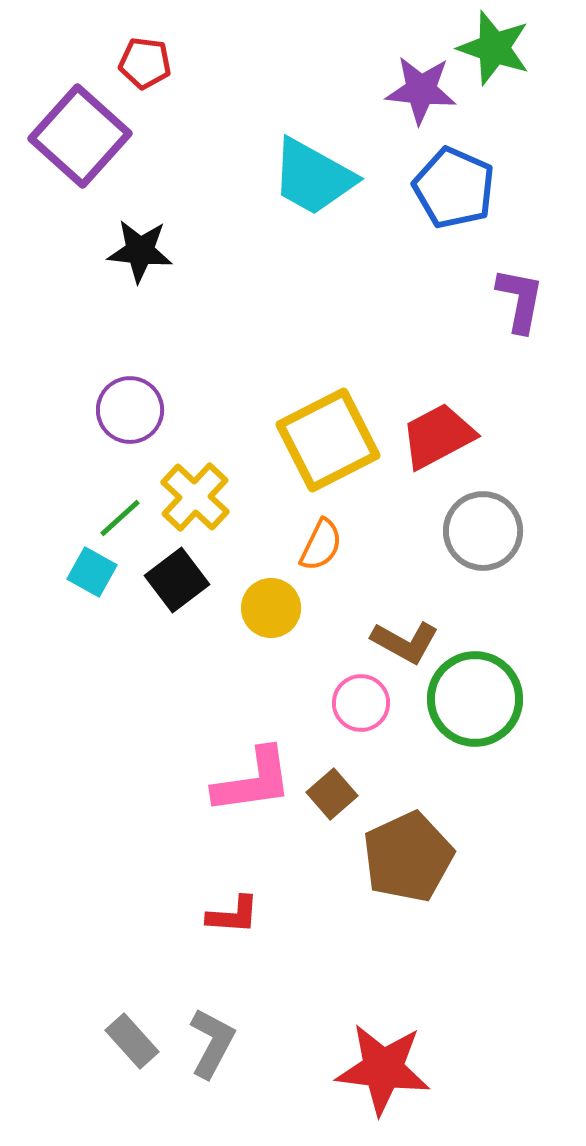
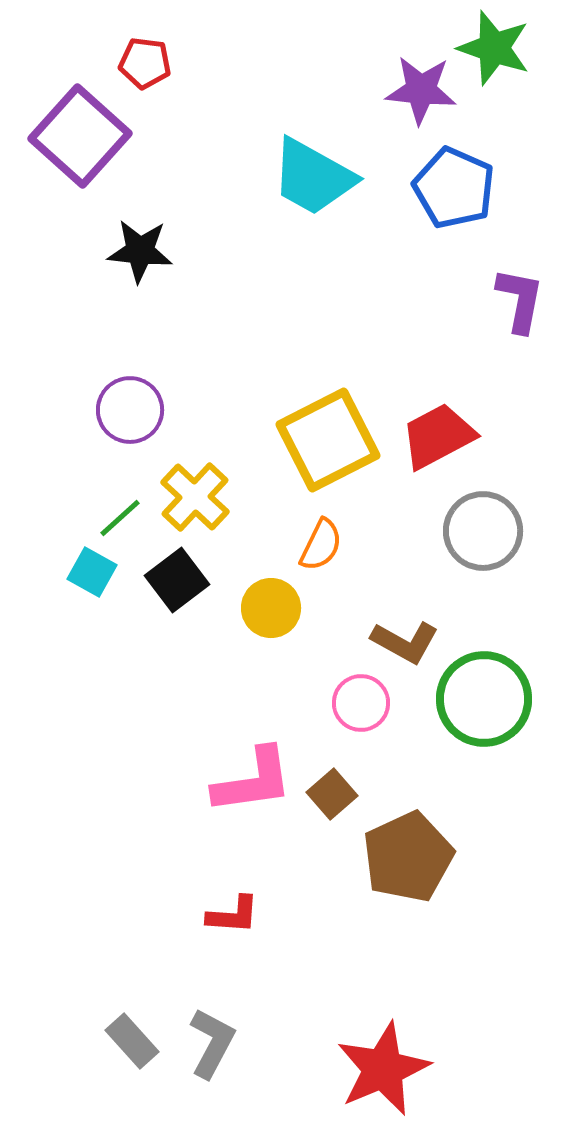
green circle: moved 9 px right
red star: rotated 30 degrees counterclockwise
